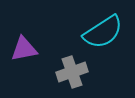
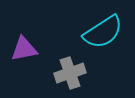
gray cross: moved 2 px left, 1 px down
